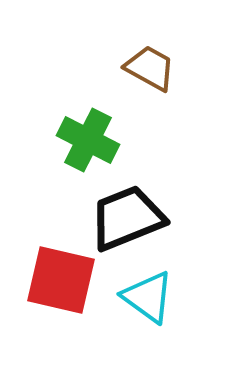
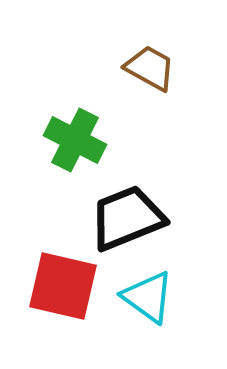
green cross: moved 13 px left
red square: moved 2 px right, 6 px down
